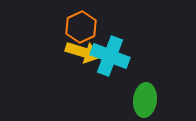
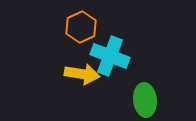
yellow arrow: moved 1 px left, 22 px down; rotated 8 degrees counterclockwise
green ellipse: rotated 12 degrees counterclockwise
